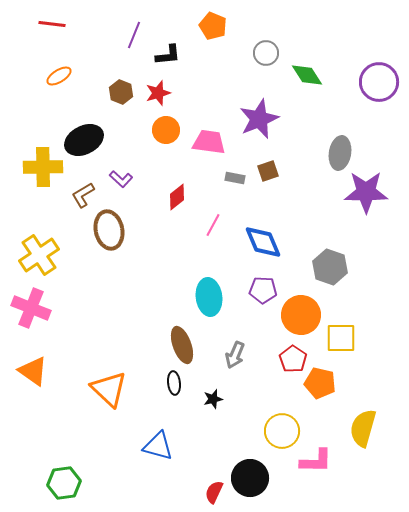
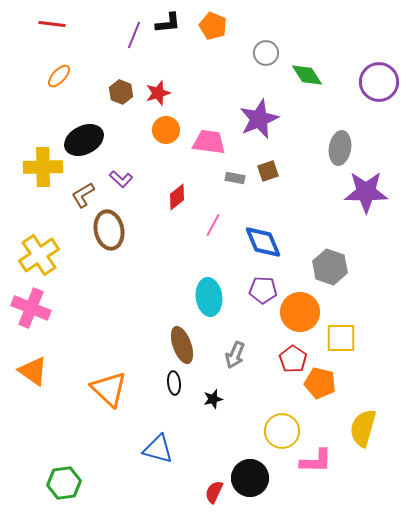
black L-shape at (168, 55): moved 32 px up
orange ellipse at (59, 76): rotated 15 degrees counterclockwise
gray ellipse at (340, 153): moved 5 px up
orange circle at (301, 315): moved 1 px left, 3 px up
blue triangle at (158, 446): moved 3 px down
